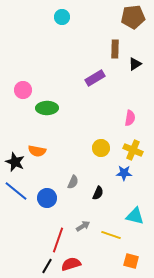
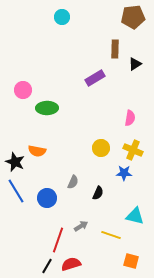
blue line: rotated 20 degrees clockwise
gray arrow: moved 2 px left
